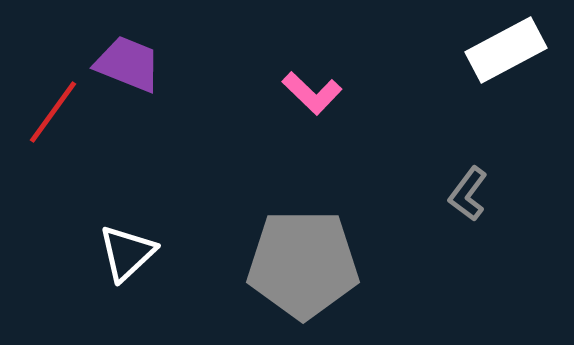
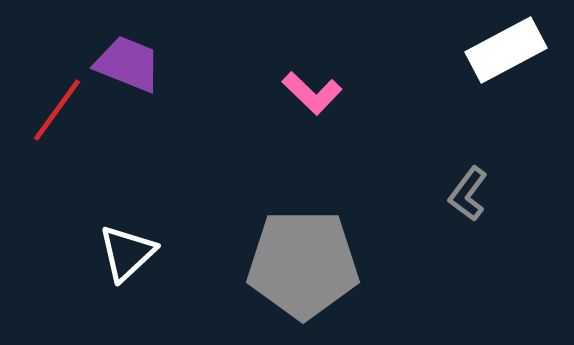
red line: moved 4 px right, 2 px up
